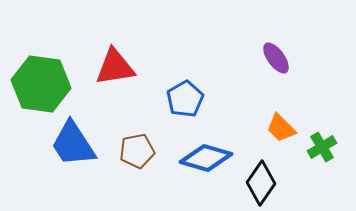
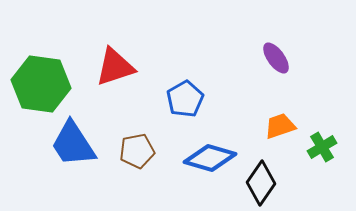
red triangle: rotated 9 degrees counterclockwise
orange trapezoid: moved 1 px left, 2 px up; rotated 116 degrees clockwise
blue diamond: moved 4 px right
